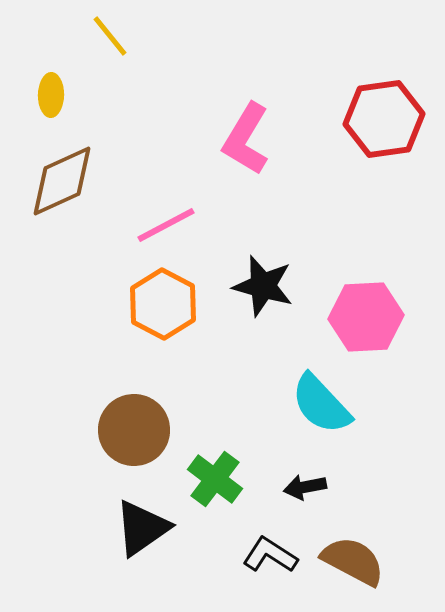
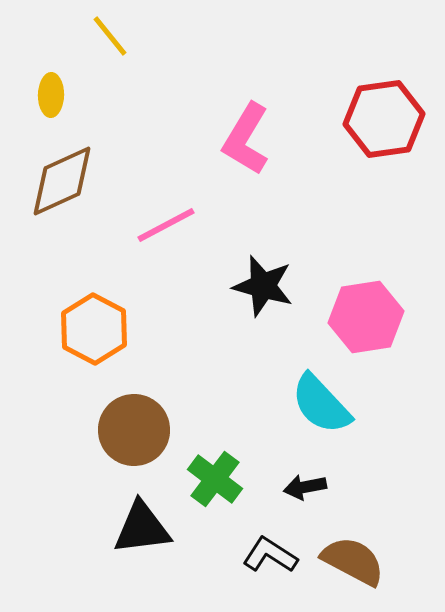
orange hexagon: moved 69 px left, 25 px down
pink hexagon: rotated 6 degrees counterclockwise
black triangle: rotated 28 degrees clockwise
